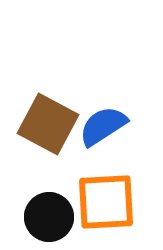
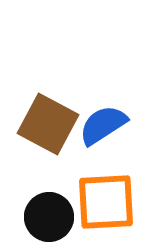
blue semicircle: moved 1 px up
